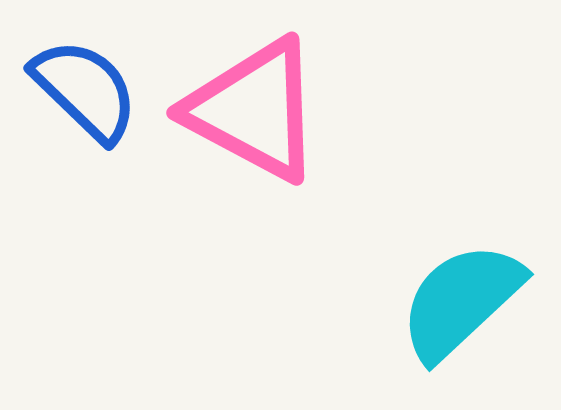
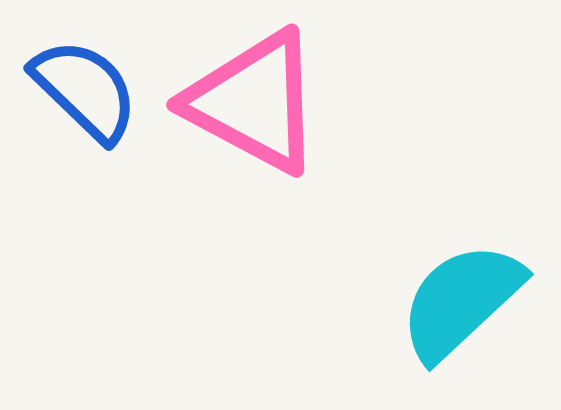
pink triangle: moved 8 px up
